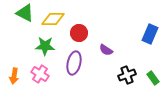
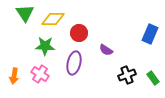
green triangle: rotated 30 degrees clockwise
